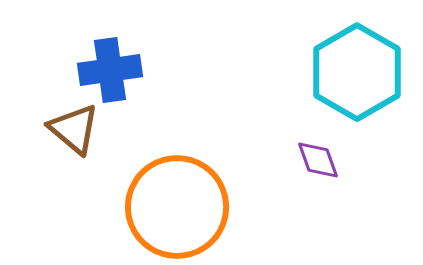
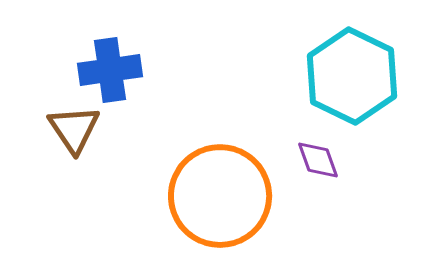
cyan hexagon: moved 5 px left, 4 px down; rotated 4 degrees counterclockwise
brown triangle: rotated 16 degrees clockwise
orange circle: moved 43 px right, 11 px up
